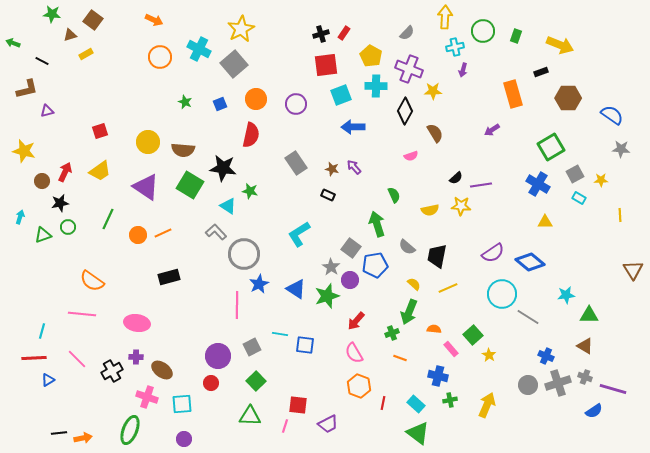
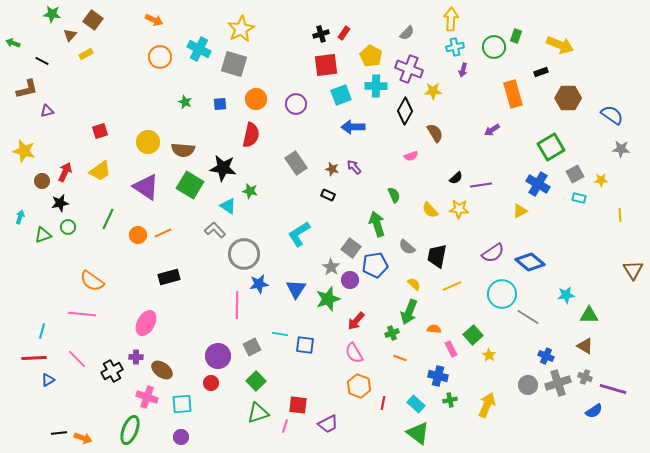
yellow arrow at (445, 17): moved 6 px right, 2 px down
green circle at (483, 31): moved 11 px right, 16 px down
brown triangle at (70, 35): rotated 32 degrees counterclockwise
gray square at (234, 64): rotated 32 degrees counterclockwise
blue square at (220, 104): rotated 16 degrees clockwise
cyan rectangle at (579, 198): rotated 16 degrees counterclockwise
yellow star at (461, 206): moved 2 px left, 3 px down
yellow semicircle at (430, 210): rotated 60 degrees clockwise
yellow triangle at (545, 222): moved 25 px left, 11 px up; rotated 28 degrees counterclockwise
gray L-shape at (216, 232): moved 1 px left, 2 px up
blue star at (259, 284): rotated 18 degrees clockwise
yellow line at (448, 288): moved 4 px right, 2 px up
blue triangle at (296, 289): rotated 30 degrees clockwise
green star at (327, 296): moved 1 px right, 3 px down
pink ellipse at (137, 323): moved 9 px right; rotated 70 degrees counterclockwise
pink rectangle at (451, 349): rotated 14 degrees clockwise
green triangle at (250, 416): moved 8 px right, 3 px up; rotated 20 degrees counterclockwise
orange arrow at (83, 438): rotated 30 degrees clockwise
purple circle at (184, 439): moved 3 px left, 2 px up
